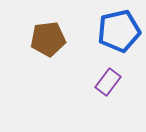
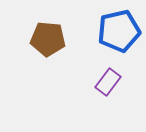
brown pentagon: rotated 12 degrees clockwise
